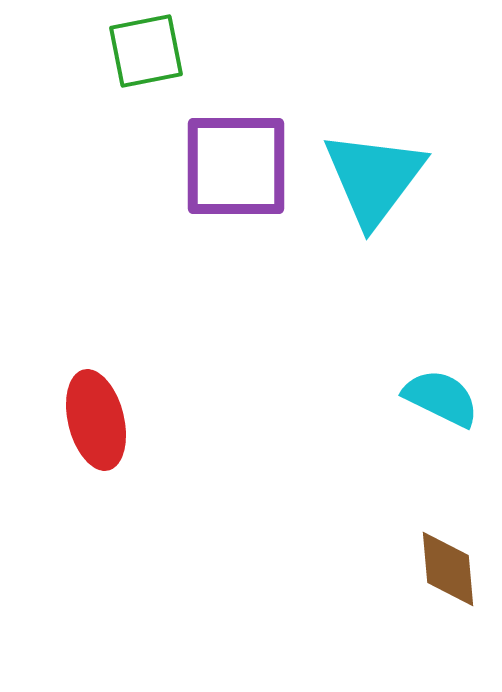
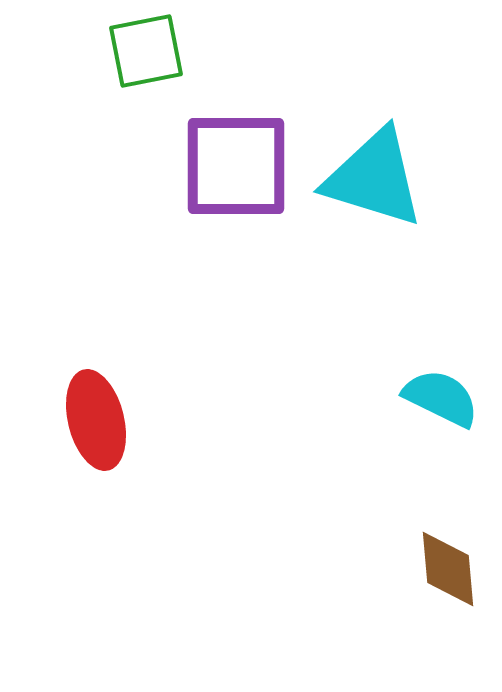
cyan triangle: rotated 50 degrees counterclockwise
